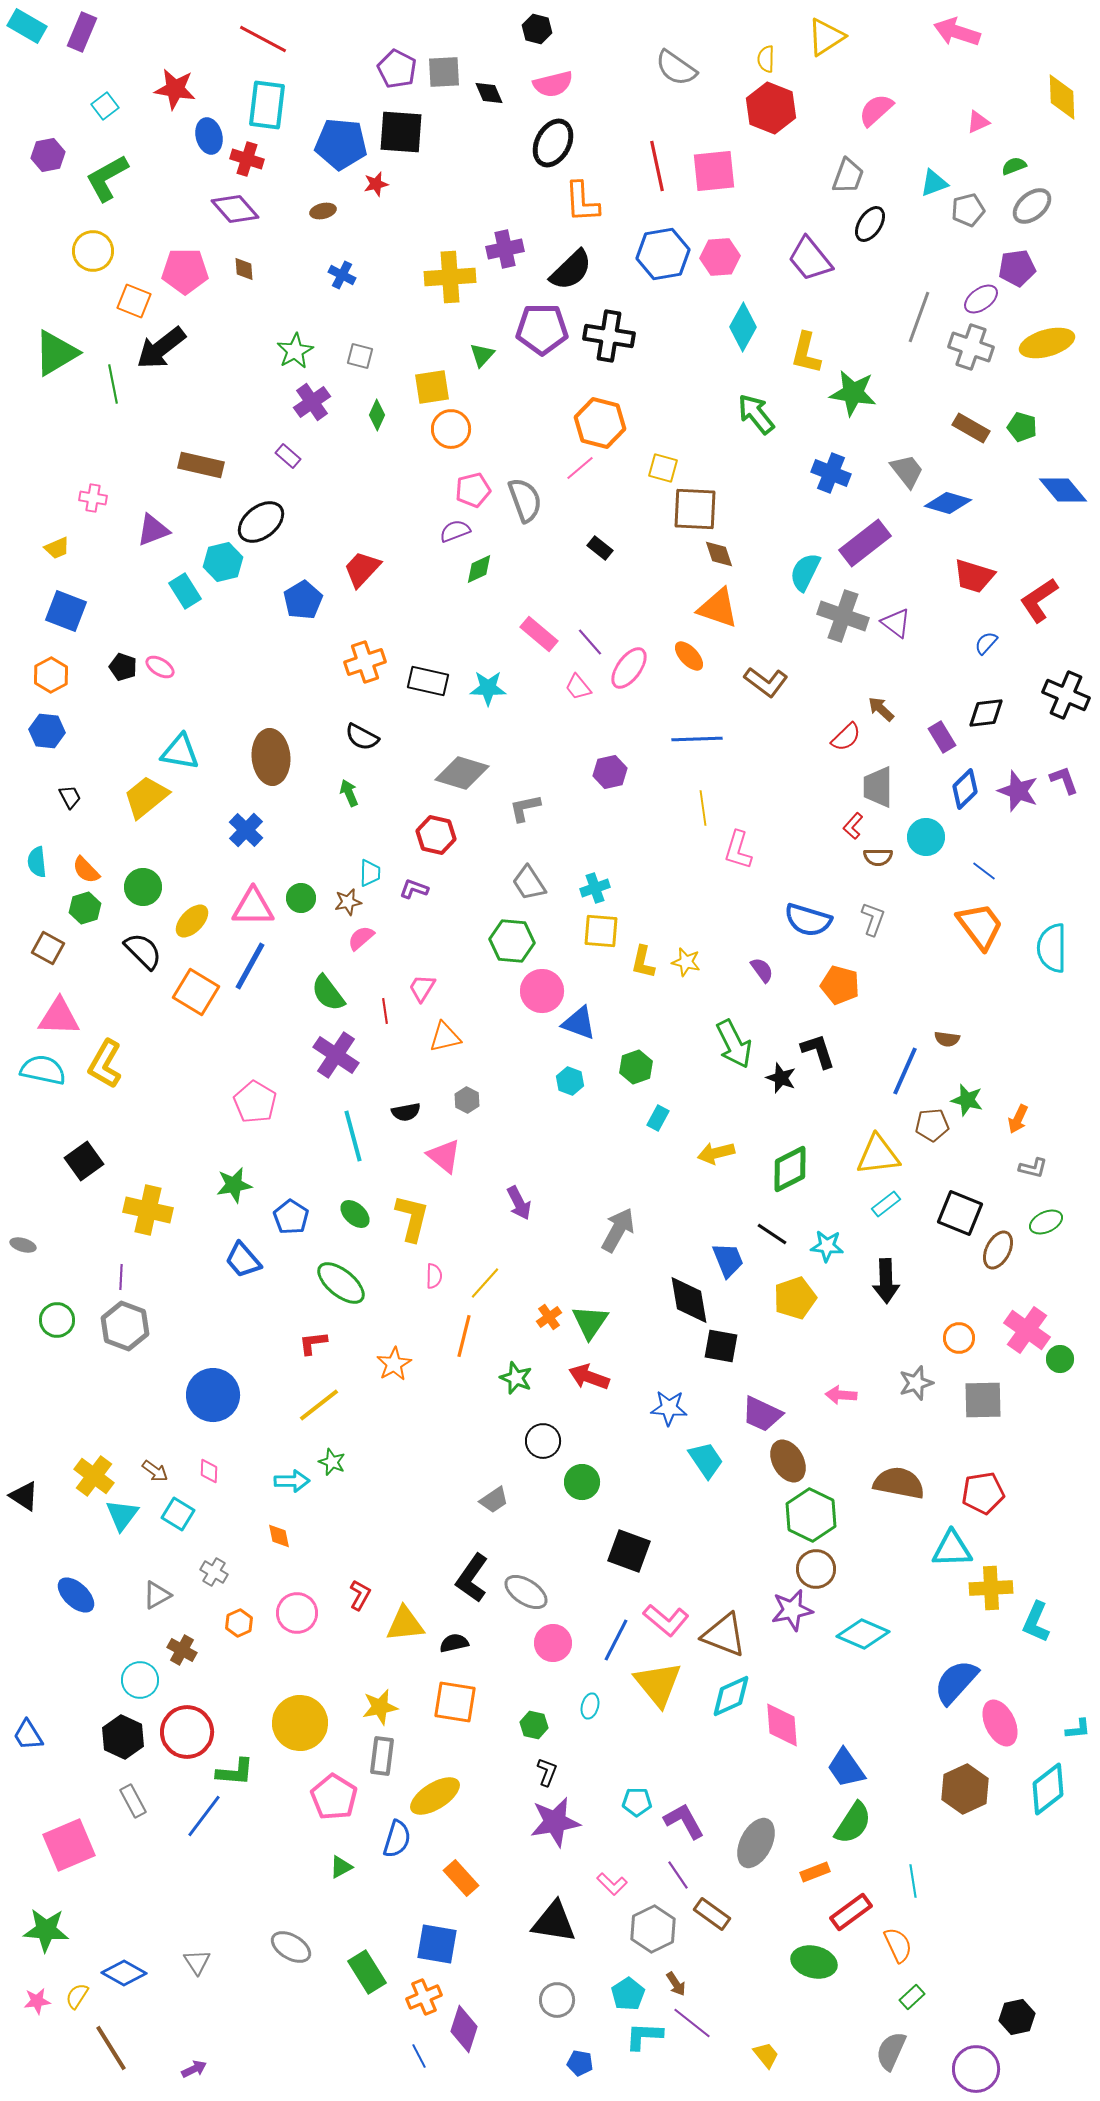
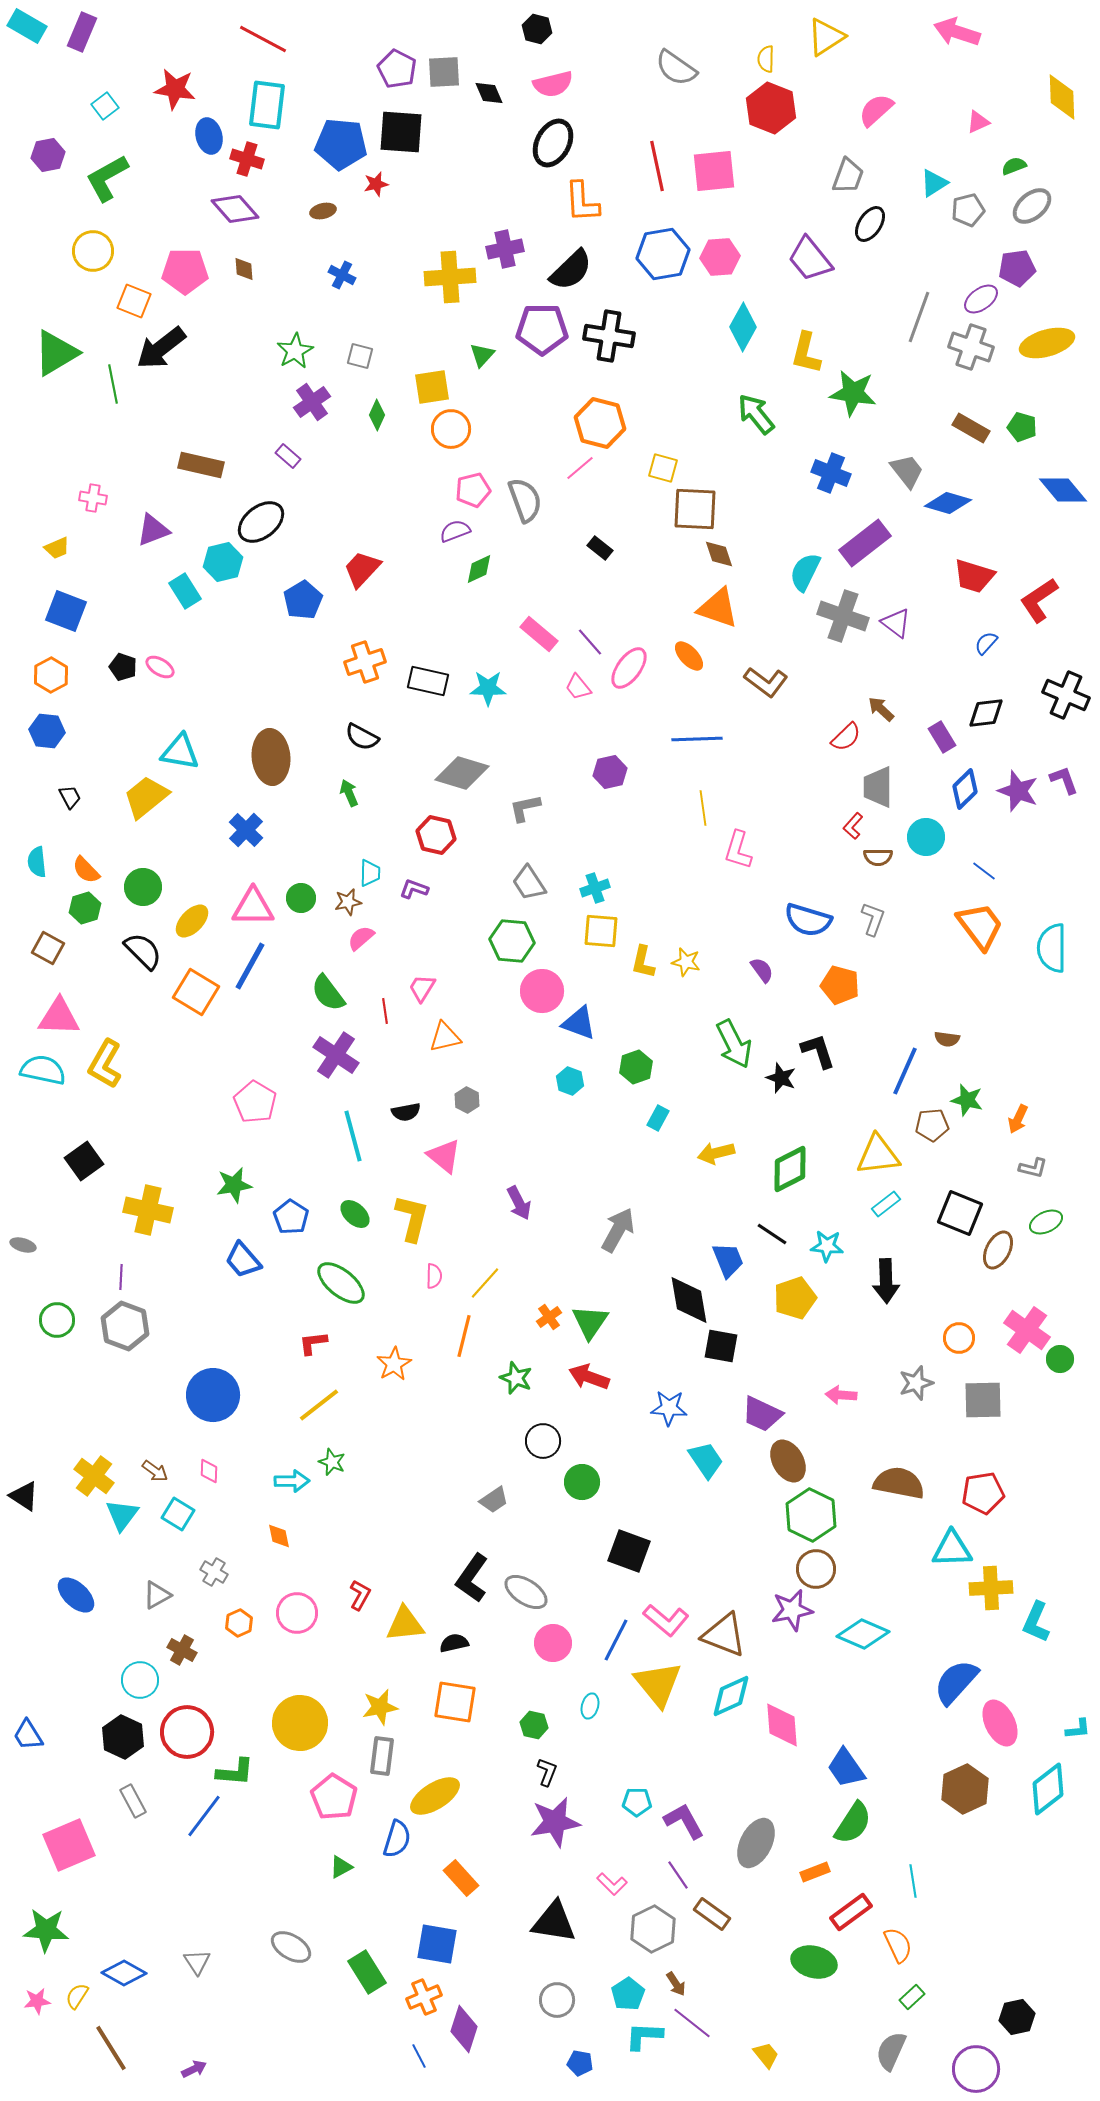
cyan triangle at (934, 183): rotated 12 degrees counterclockwise
